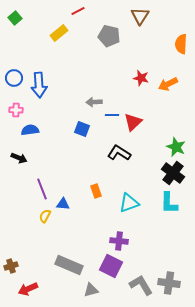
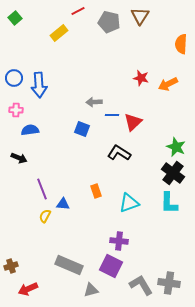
gray pentagon: moved 14 px up
